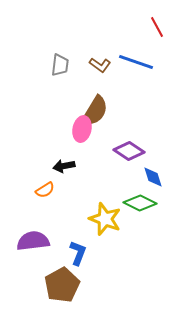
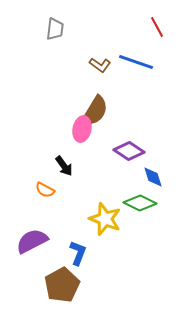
gray trapezoid: moved 5 px left, 36 px up
black arrow: rotated 115 degrees counterclockwise
orange semicircle: rotated 60 degrees clockwise
purple semicircle: moved 1 px left; rotated 20 degrees counterclockwise
